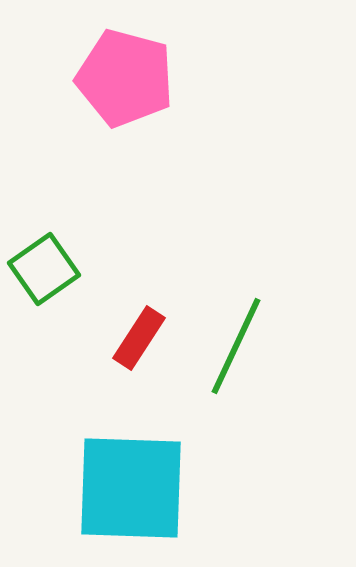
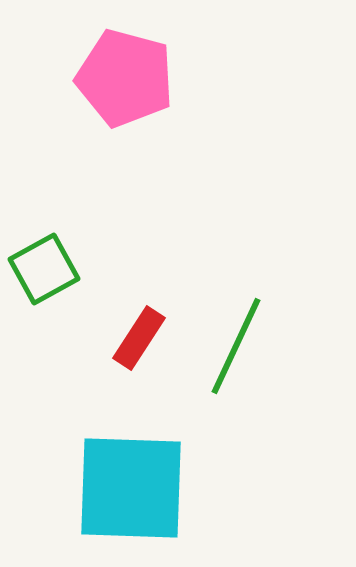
green square: rotated 6 degrees clockwise
